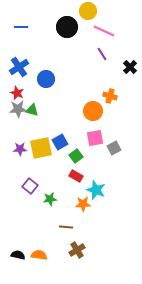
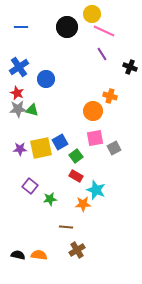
yellow circle: moved 4 px right, 3 px down
black cross: rotated 24 degrees counterclockwise
